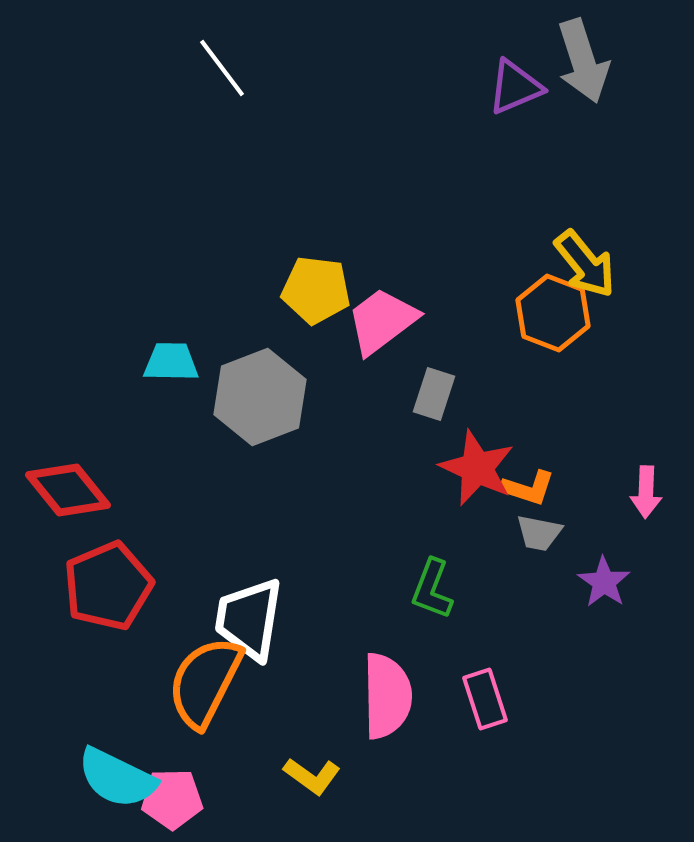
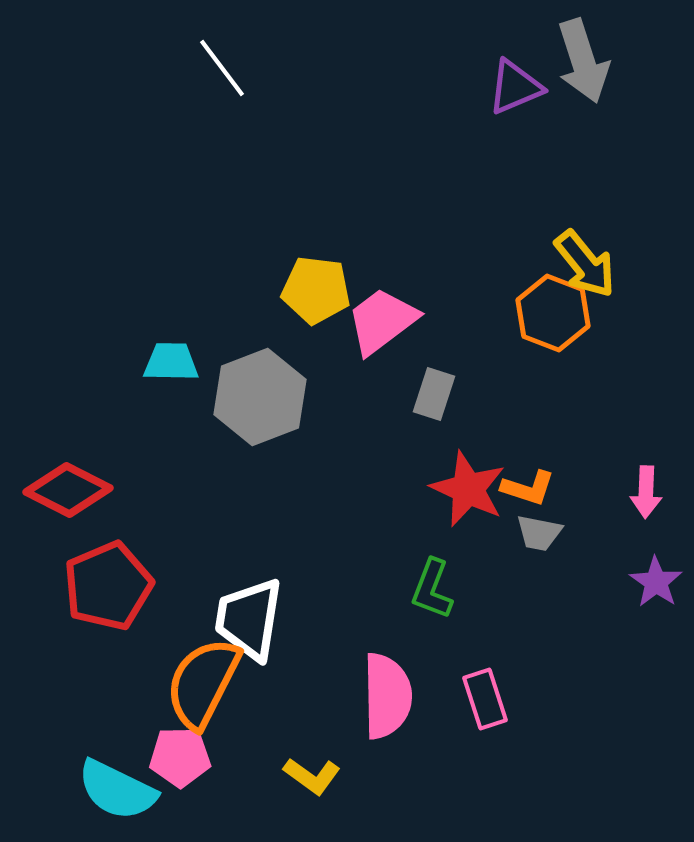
red star: moved 9 px left, 21 px down
red diamond: rotated 24 degrees counterclockwise
purple star: moved 52 px right
orange semicircle: moved 2 px left, 1 px down
cyan semicircle: moved 12 px down
pink pentagon: moved 8 px right, 42 px up
